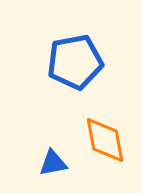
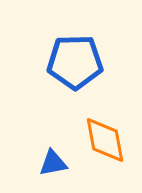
blue pentagon: rotated 10 degrees clockwise
